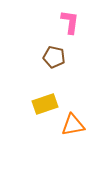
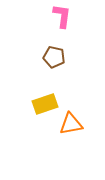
pink L-shape: moved 8 px left, 6 px up
orange triangle: moved 2 px left, 1 px up
